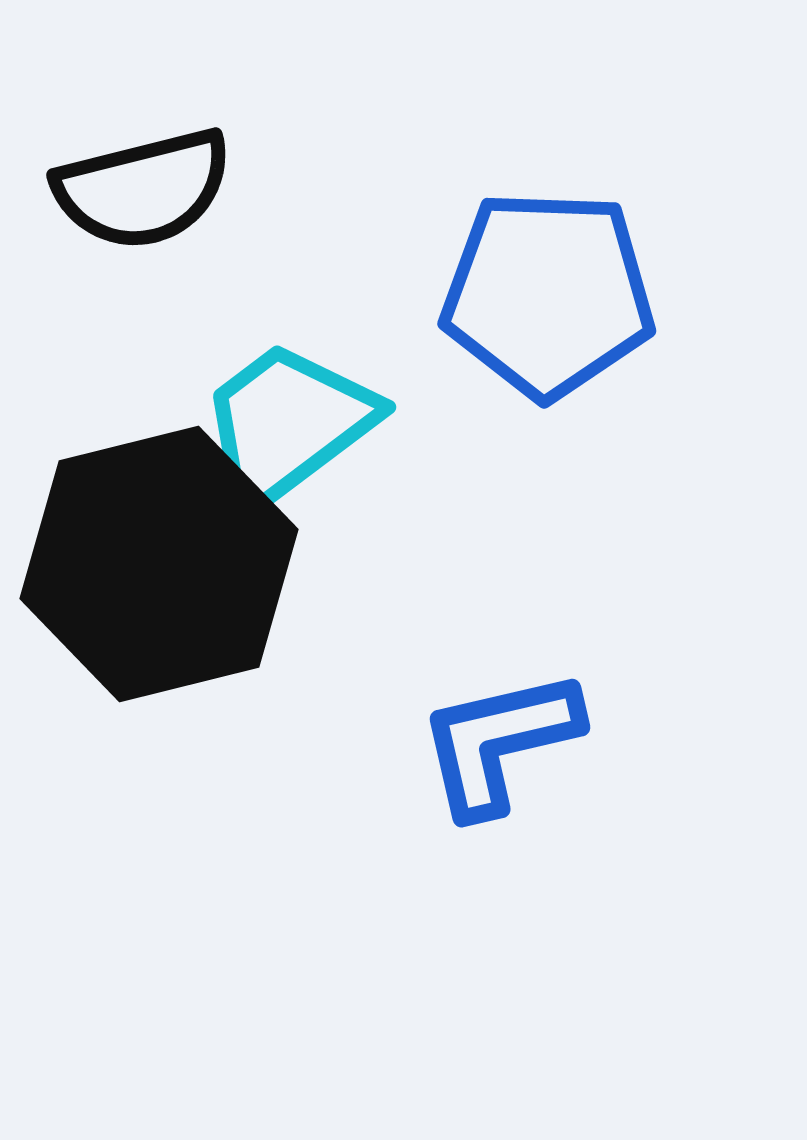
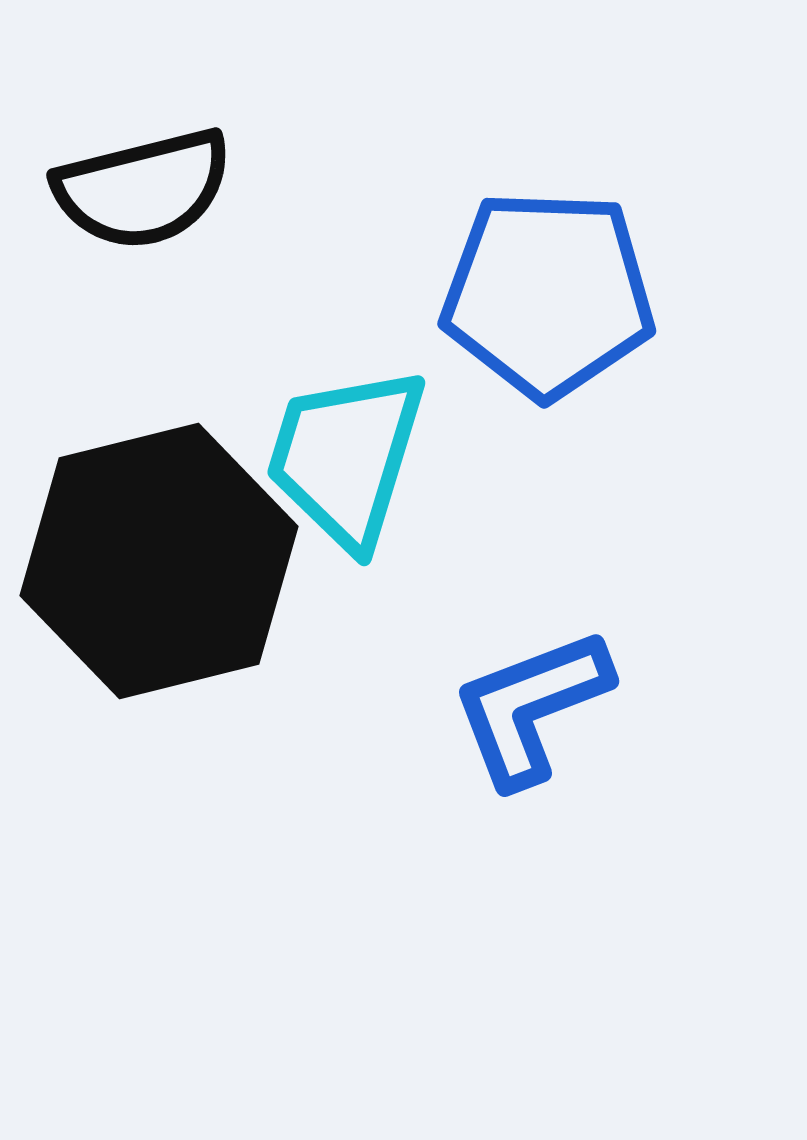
cyan trapezoid: moved 59 px right, 32 px down; rotated 36 degrees counterclockwise
black hexagon: moved 3 px up
blue L-shape: moved 32 px right, 35 px up; rotated 8 degrees counterclockwise
